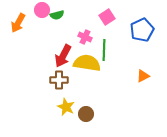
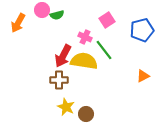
pink square: moved 3 px down
blue pentagon: rotated 10 degrees clockwise
green line: rotated 40 degrees counterclockwise
yellow semicircle: moved 3 px left, 2 px up
